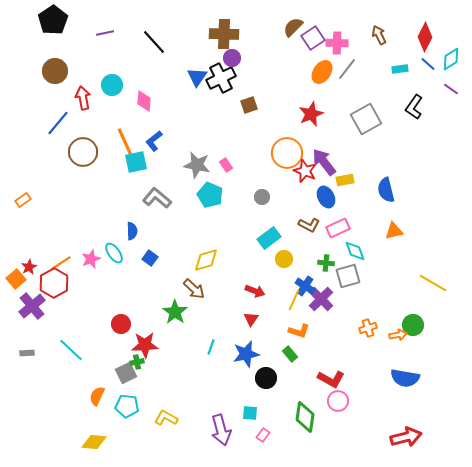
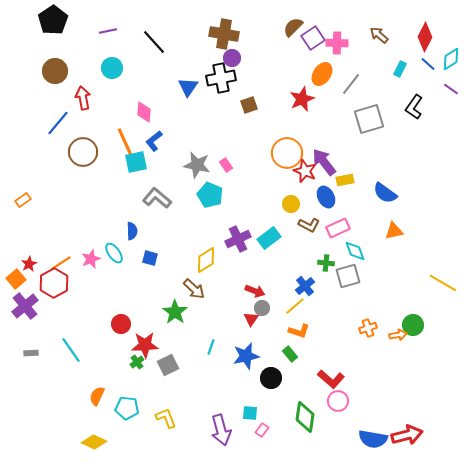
purple line at (105, 33): moved 3 px right, 2 px up
brown cross at (224, 34): rotated 8 degrees clockwise
brown arrow at (379, 35): rotated 24 degrees counterclockwise
gray line at (347, 69): moved 4 px right, 15 px down
cyan rectangle at (400, 69): rotated 56 degrees counterclockwise
orange ellipse at (322, 72): moved 2 px down
blue triangle at (197, 77): moved 9 px left, 10 px down
black cross at (221, 78): rotated 16 degrees clockwise
cyan circle at (112, 85): moved 17 px up
pink diamond at (144, 101): moved 11 px down
red star at (311, 114): moved 9 px left, 15 px up
gray square at (366, 119): moved 3 px right; rotated 12 degrees clockwise
blue semicircle at (386, 190): moved 1 px left, 3 px down; rotated 40 degrees counterclockwise
gray circle at (262, 197): moved 111 px down
blue square at (150, 258): rotated 21 degrees counterclockwise
yellow circle at (284, 259): moved 7 px right, 55 px up
yellow diamond at (206, 260): rotated 16 degrees counterclockwise
red star at (29, 267): moved 3 px up
yellow line at (433, 283): moved 10 px right
blue cross at (305, 286): rotated 18 degrees clockwise
purple cross at (321, 299): moved 83 px left, 60 px up; rotated 20 degrees clockwise
yellow line at (294, 300): moved 1 px right, 6 px down; rotated 25 degrees clockwise
purple cross at (32, 306): moved 7 px left
cyan line at (71, 350): rotated 12 degrees clockwise
gray rectangle at (27, 353): moved 4 px right
blue star at (246, 354): moved 2 px down
green cross at (137, 362): rotated 24 degrees counterclockwise
gray square at (126, 373): moved 42 px right, 8 px up
black circle at (266, 378): moved 5 px right
blue semicircle at (405, 378): moved 32 px left, 61 px down
red L-shape at (331, 379): rotated 12 degrees clockwise
cyan pentagon at (127, 406): moved 2 px down
yellow L-shape at (166, 418): rotated 40 degrees clockwise
pink rectangle at (263, 435): moved 1 px left, 5 px up
red arrow at (406, 437): moved 1 px right, 2 px up
yellow diamond at (94, 442): rotated 20 degrees clockwise
